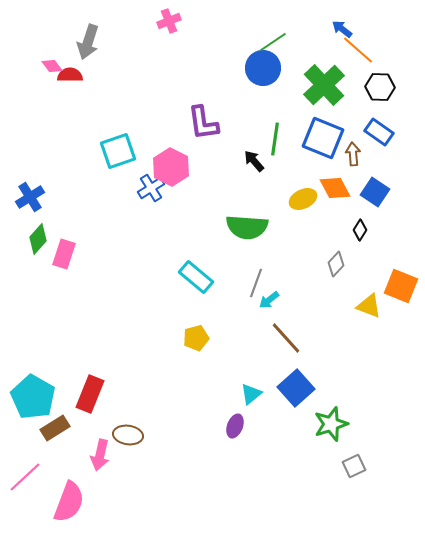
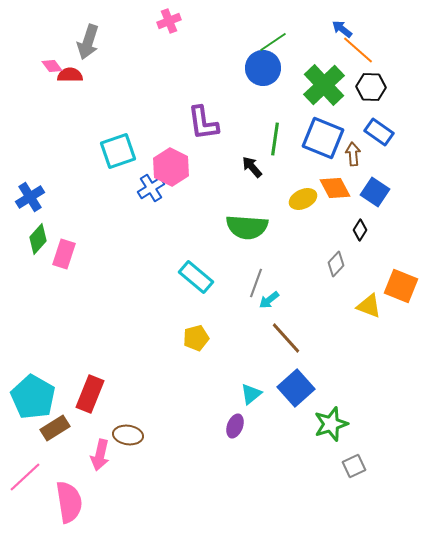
black hexagon at (380, 87): moved 9 px left
black arrow at (254, 161): moved 2 px left, 6 px down
pink semicircle at (69, 502): rotated 30 degrees counterclockwise
